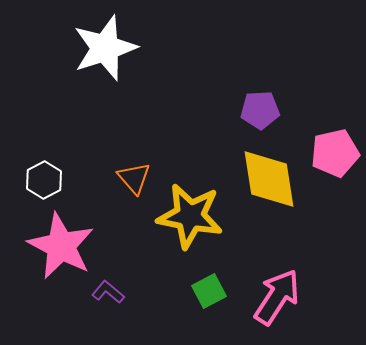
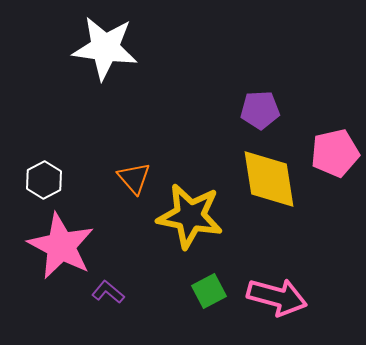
white star: rotated 26 degrees clockwise
pink arrow: rotated 72 degrees clockwise
